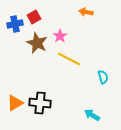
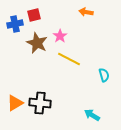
red square: moved 2 px up; rotated 16 degrees clockwise
cyan semicircle: moved 1 px right, 2 px up
